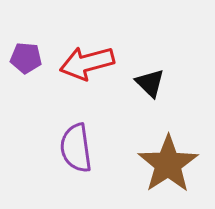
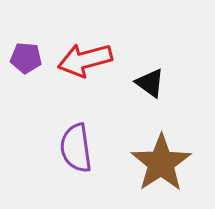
red arrow: moved 2 px left, 3 px up
black triangle: rotated 8 degrees counterclockwise
brown star: moved 7 px left, 1 px up
